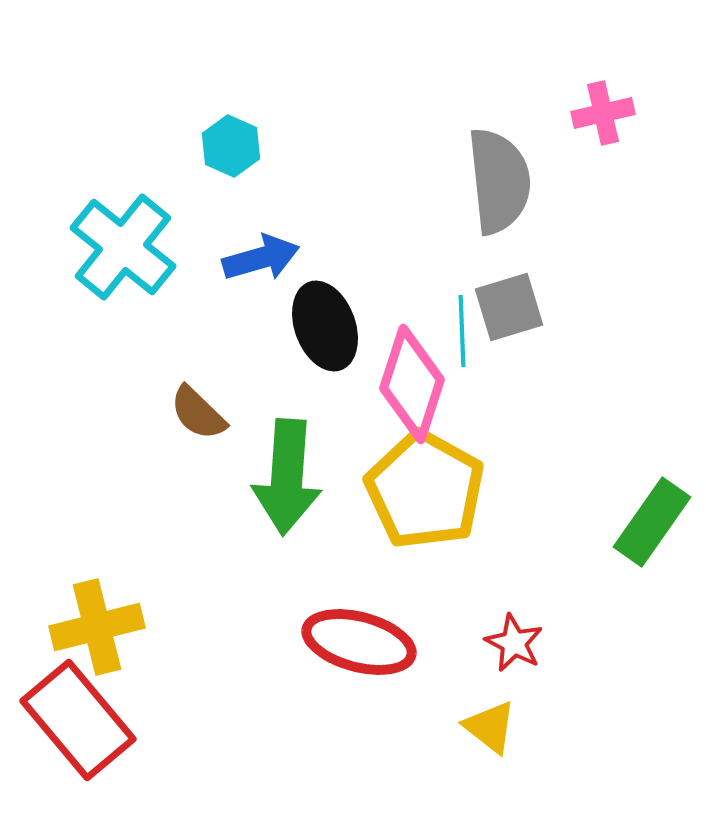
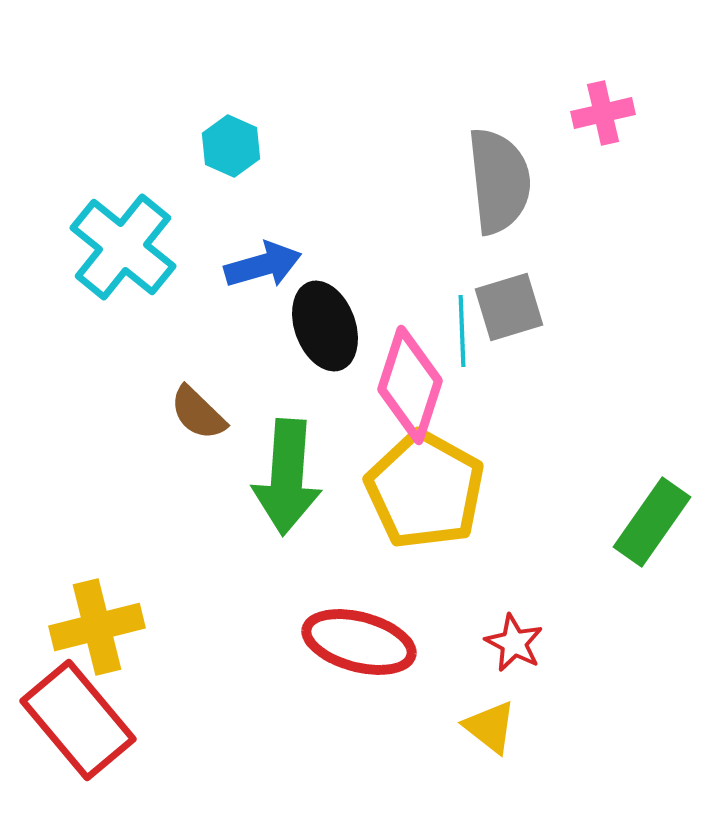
blue arrow: moved 2 px right, 7 px down
pink diamond: moved 2 px left, 1 px down
